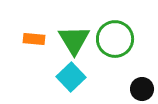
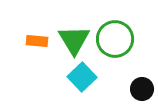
orange rectangle: moved 3 px right, 2 px down
cyan square: moved 11 px right
